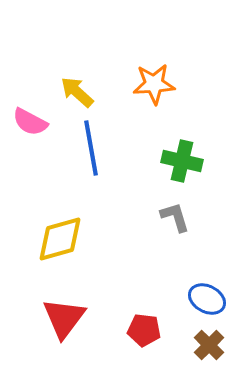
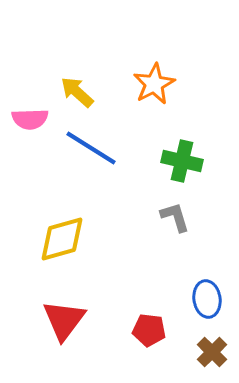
orange star: rotated 24 degrees counterclockwise
pink semicircle: moved 3 px up; rotated 30 degrees counterclockwise
blue line: rotated 48 degrees counterclockwise
yellow diamond: moved 2 px right
blue ellipse: rotated 54 degrees clockwise
red triangle: moved 2 px down
red pentagon: moved 5 px right
brown cross: moved 3 px right, 7 px down
